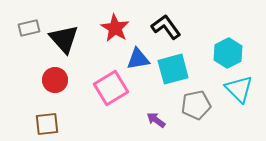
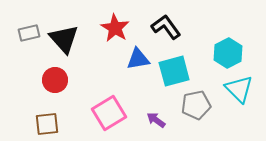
gray rectangle: moved 5 px down
cyan square: moved 1 px right, 2 px down
pink square: moved 2 px left, 25 px down
